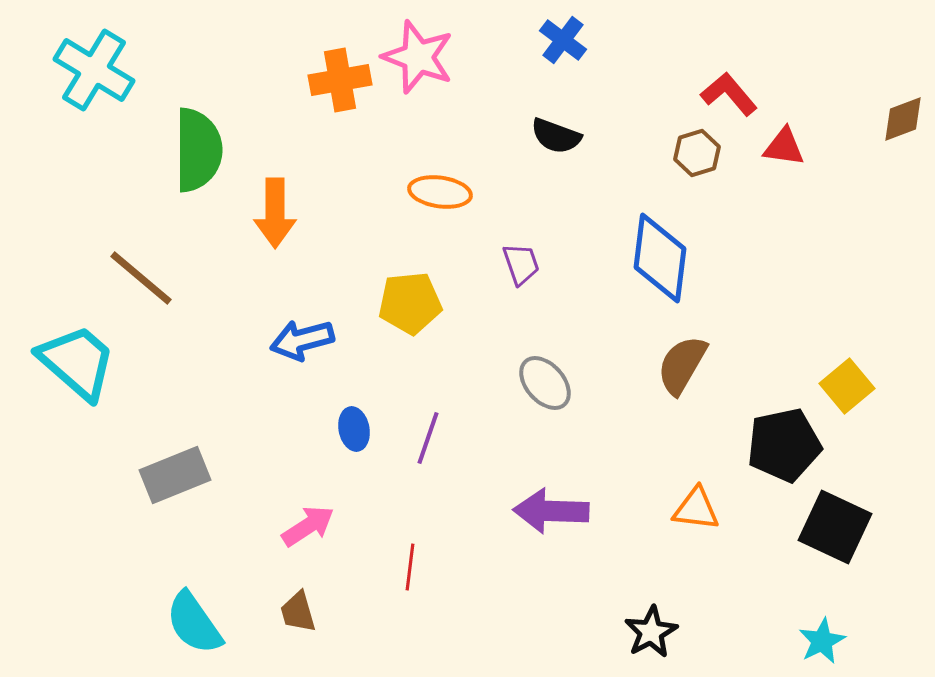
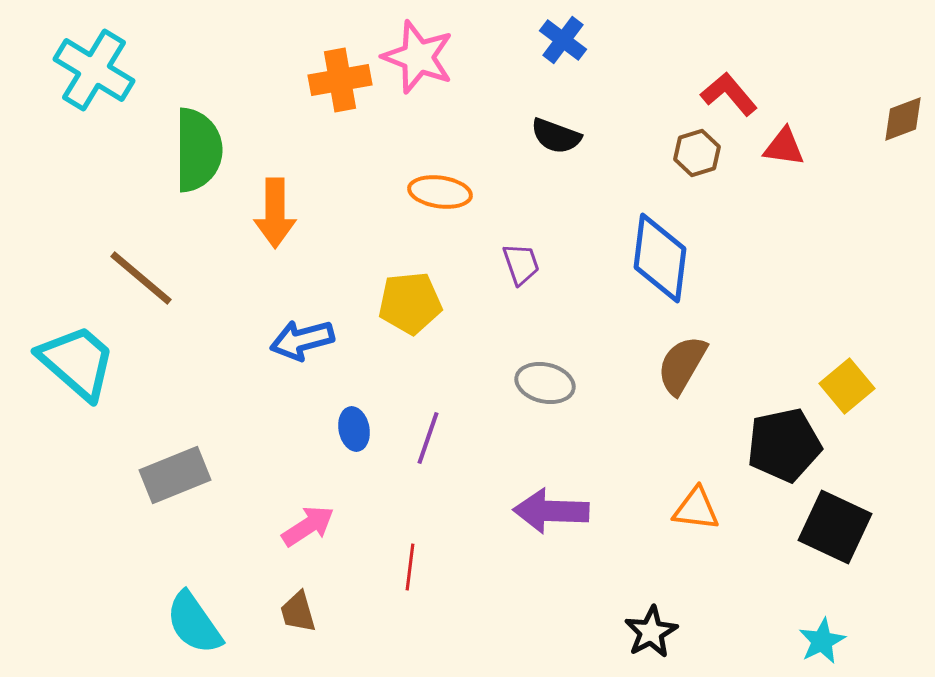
gray ellipse: rotated 36 degrees counterclockwise
